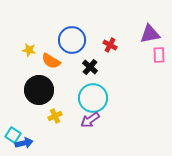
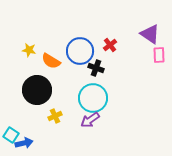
purple triangle: rotated 45 degrees clockwise
blue circle: moved 8 px right, 11 px down
red cross: rotated 24 degrees clockwise
black cross: moved 6 px right, 1 px down; rotated 21 degrees counterclockwise
black circle: moved 2 px left
cyan square: moved 2 px left
